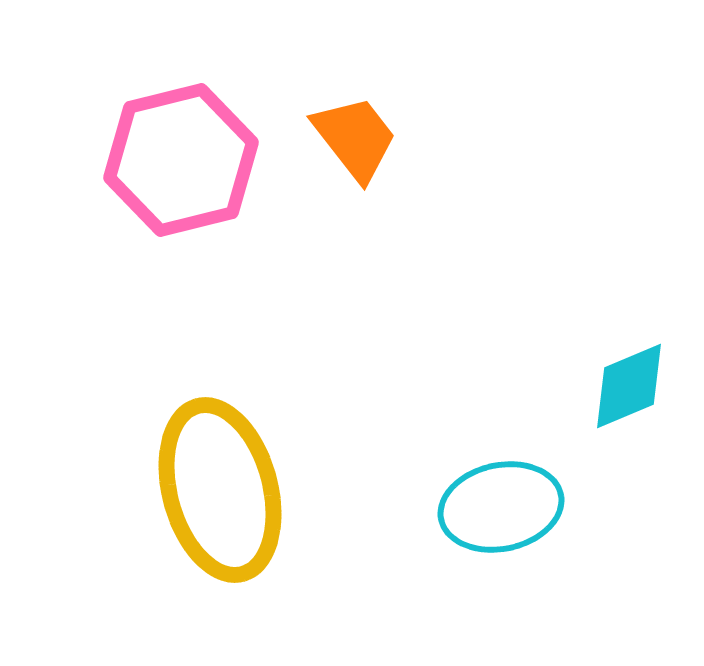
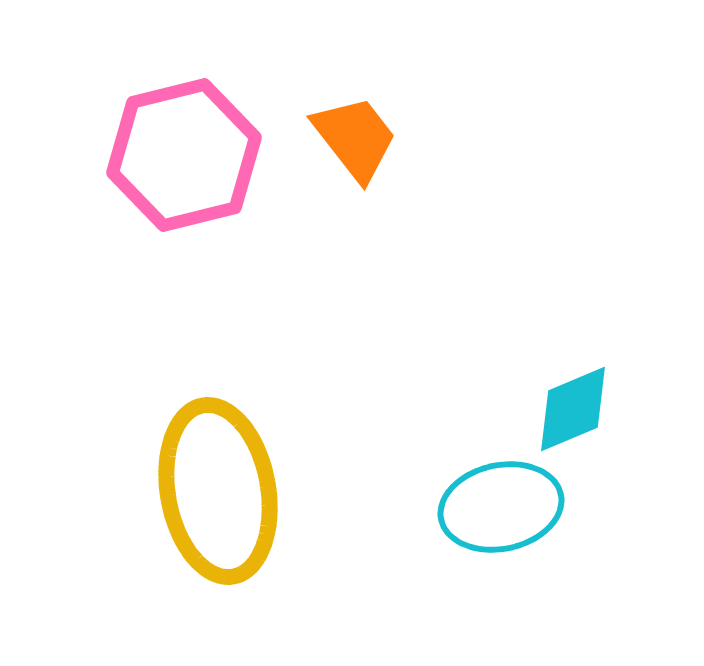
pink hexagon: moved 3 px right, 5 px up
cyan diamond: moved 56 px left, 23 px down
yellow ellipse: moved 2 px left, 1 px down; rotated 5 degrees clockwise
